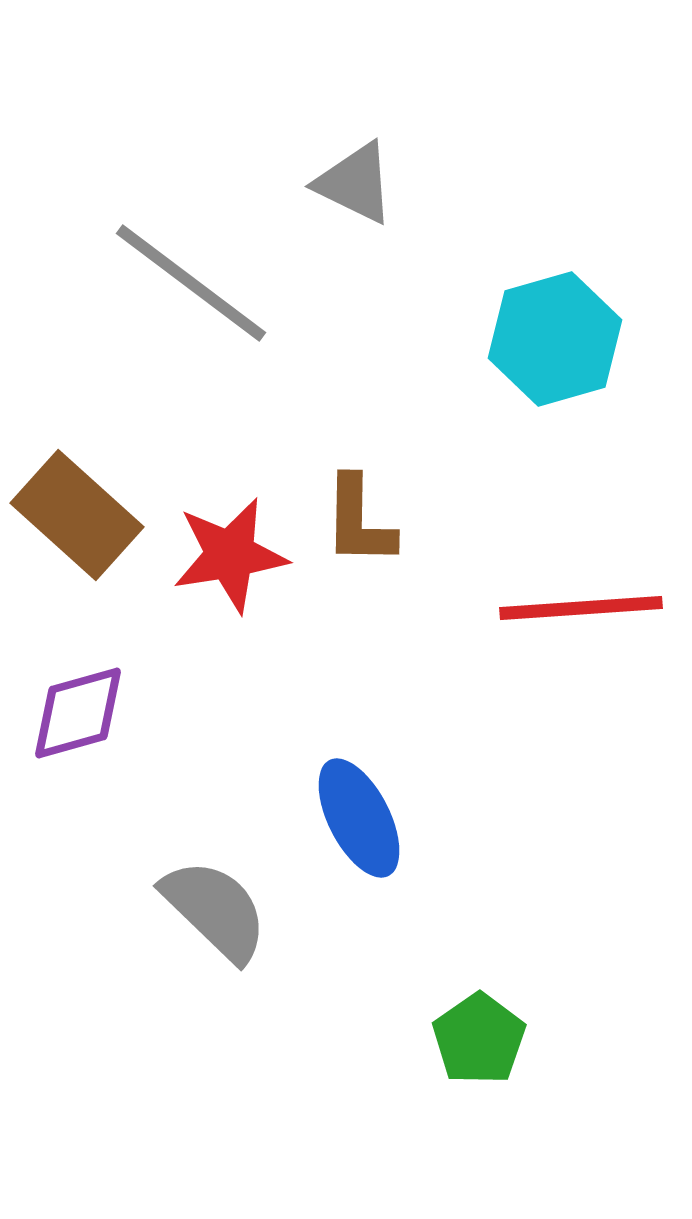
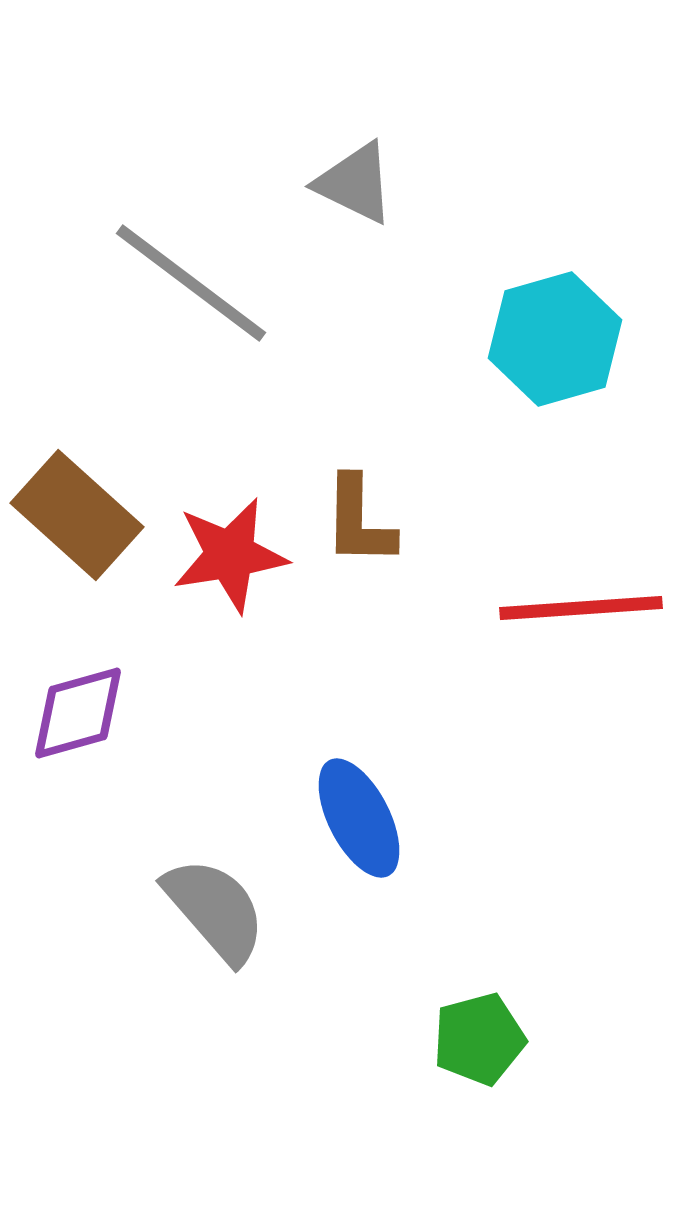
gray semicircle: rotated 5 degrees clockwise
green pentagon: rotated 20 degrees clockwise
